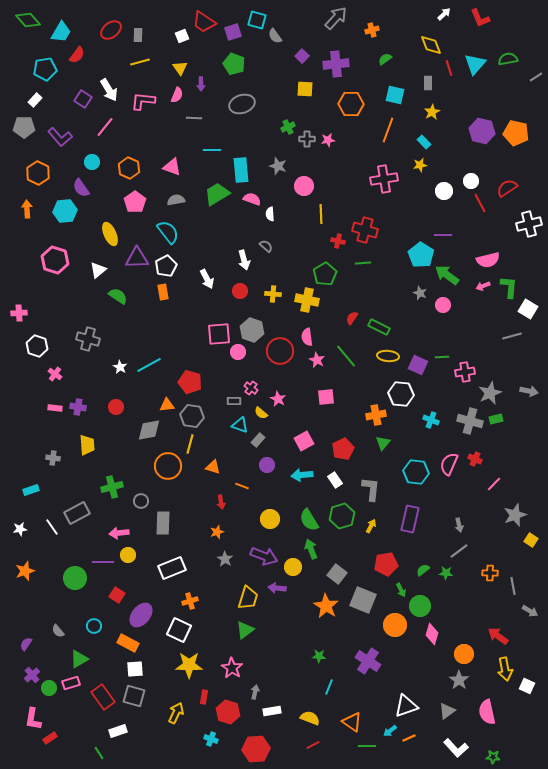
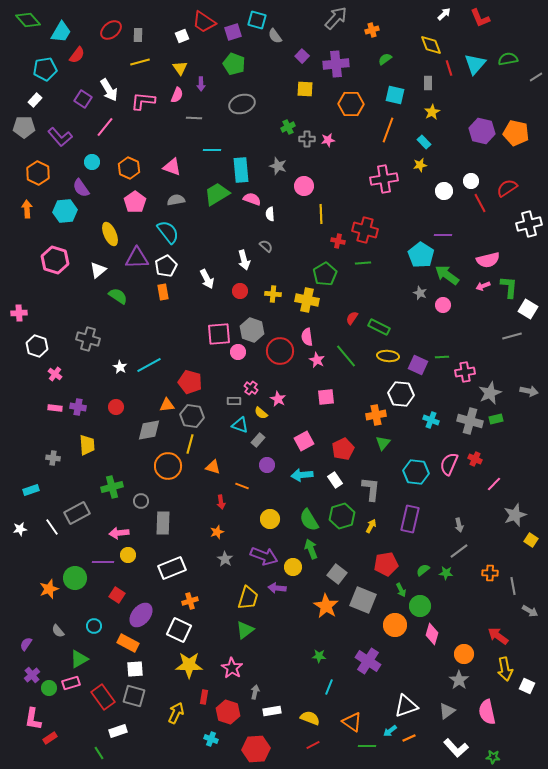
orange star at (25, 571): moved 24 px right, 18 px down
